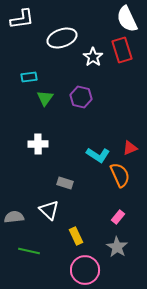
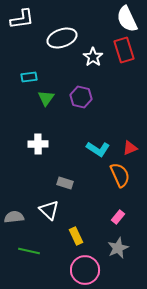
red rectangle: moved 2 px right
green triangle: moved 1 px right
cyan L-shape: moved 6 px up
gray star: moved 1 px right, 1 px down; rotated 15 degrees clockwise
